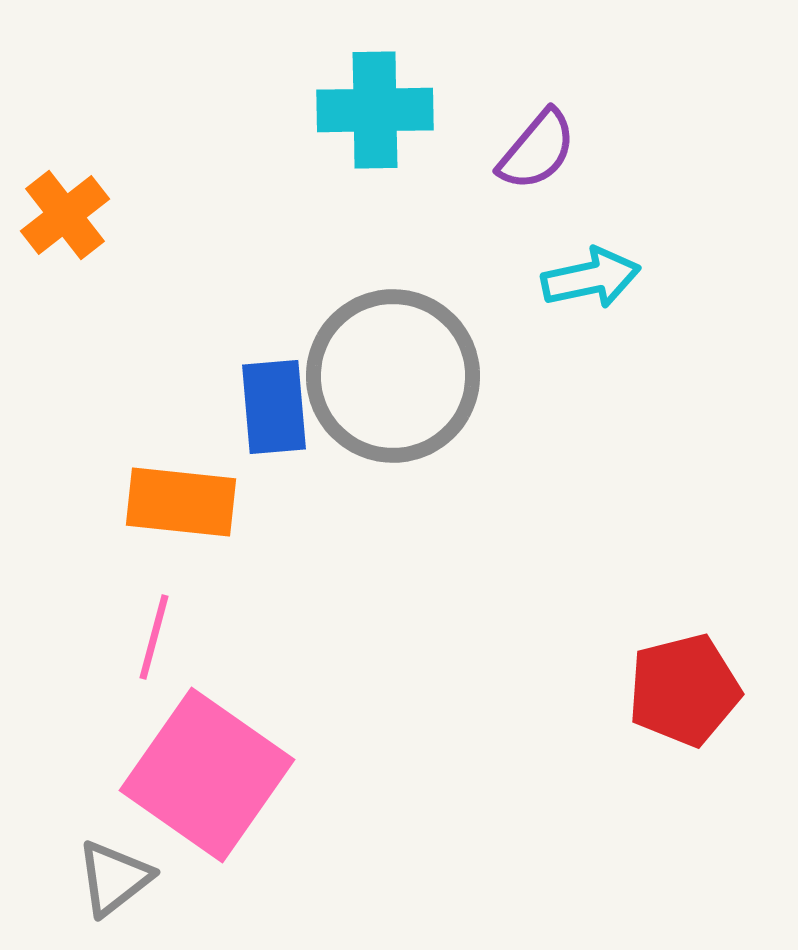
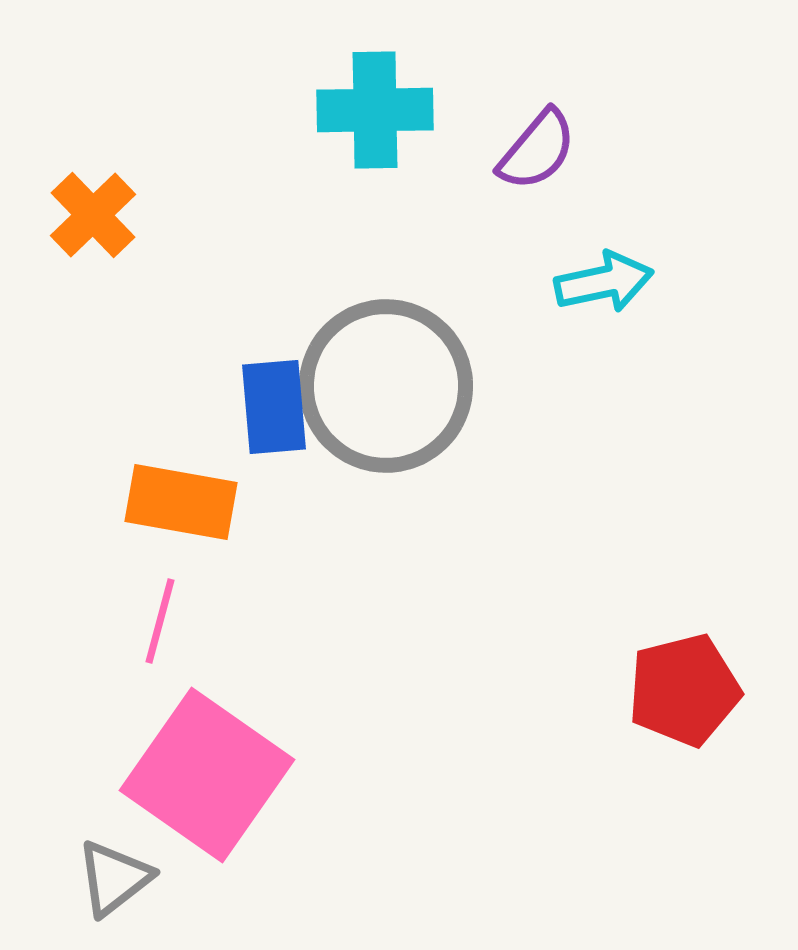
orange cross: moved 28 px right; rotated 6 degrees counterclockwise
cyan arrow: moved 13 px right, 4 px down
gray circle: moved 7 px left, 10 px down
orange rectangle: rotated 4 degrees clockwise
pink line: moved 6 px right, 16 px up
